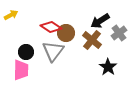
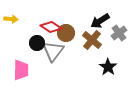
yellow arrow: moved 4 px down; rotated 32 degrees clockwise
black circle: moved 11 px right, 9 px up
